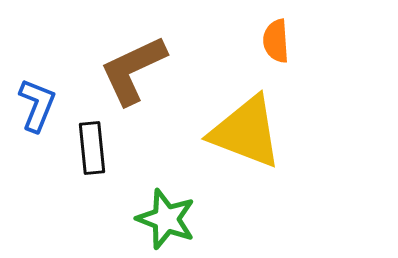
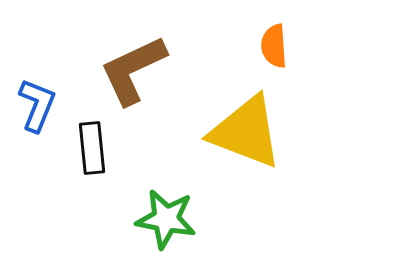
orange semicircle: moved 2 px left, 5 px down
green star: rotated 10 degrees counterclockwise
